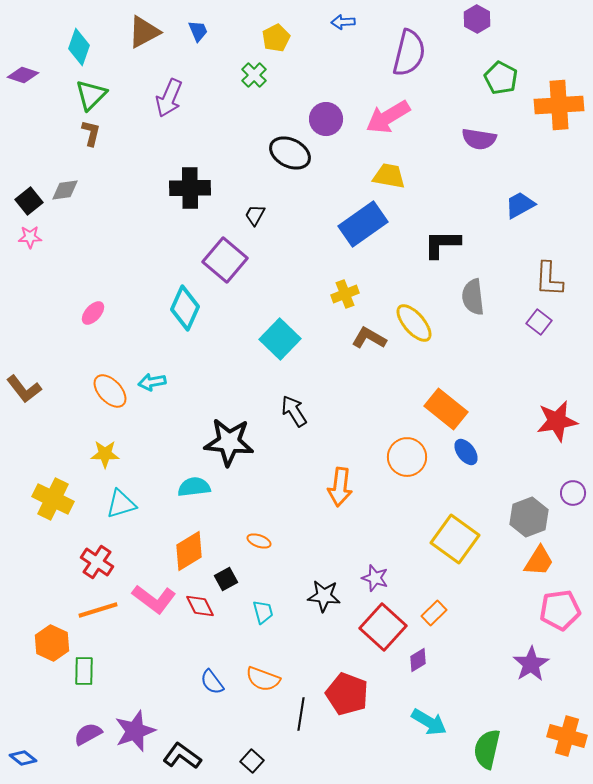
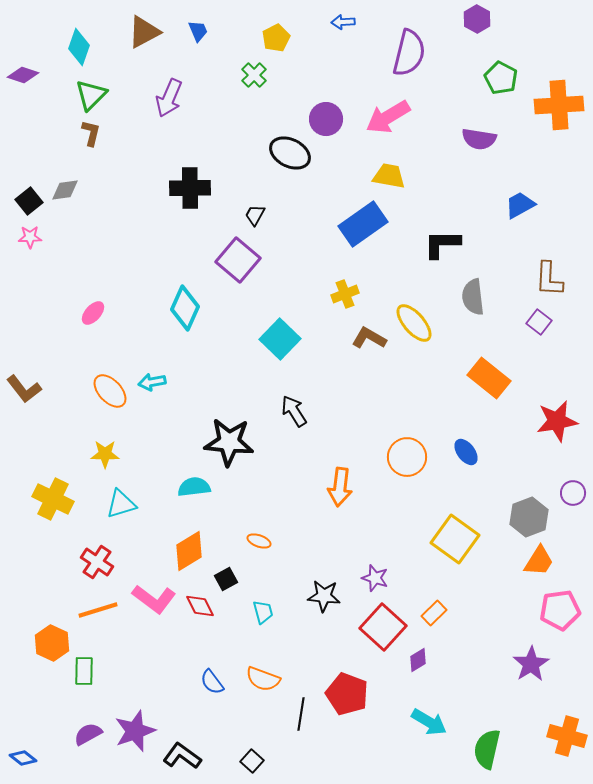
purple square at (225, 260): moved 13 px right
orange rectangle at (446, 409): moved 43 px right, 31 px up
